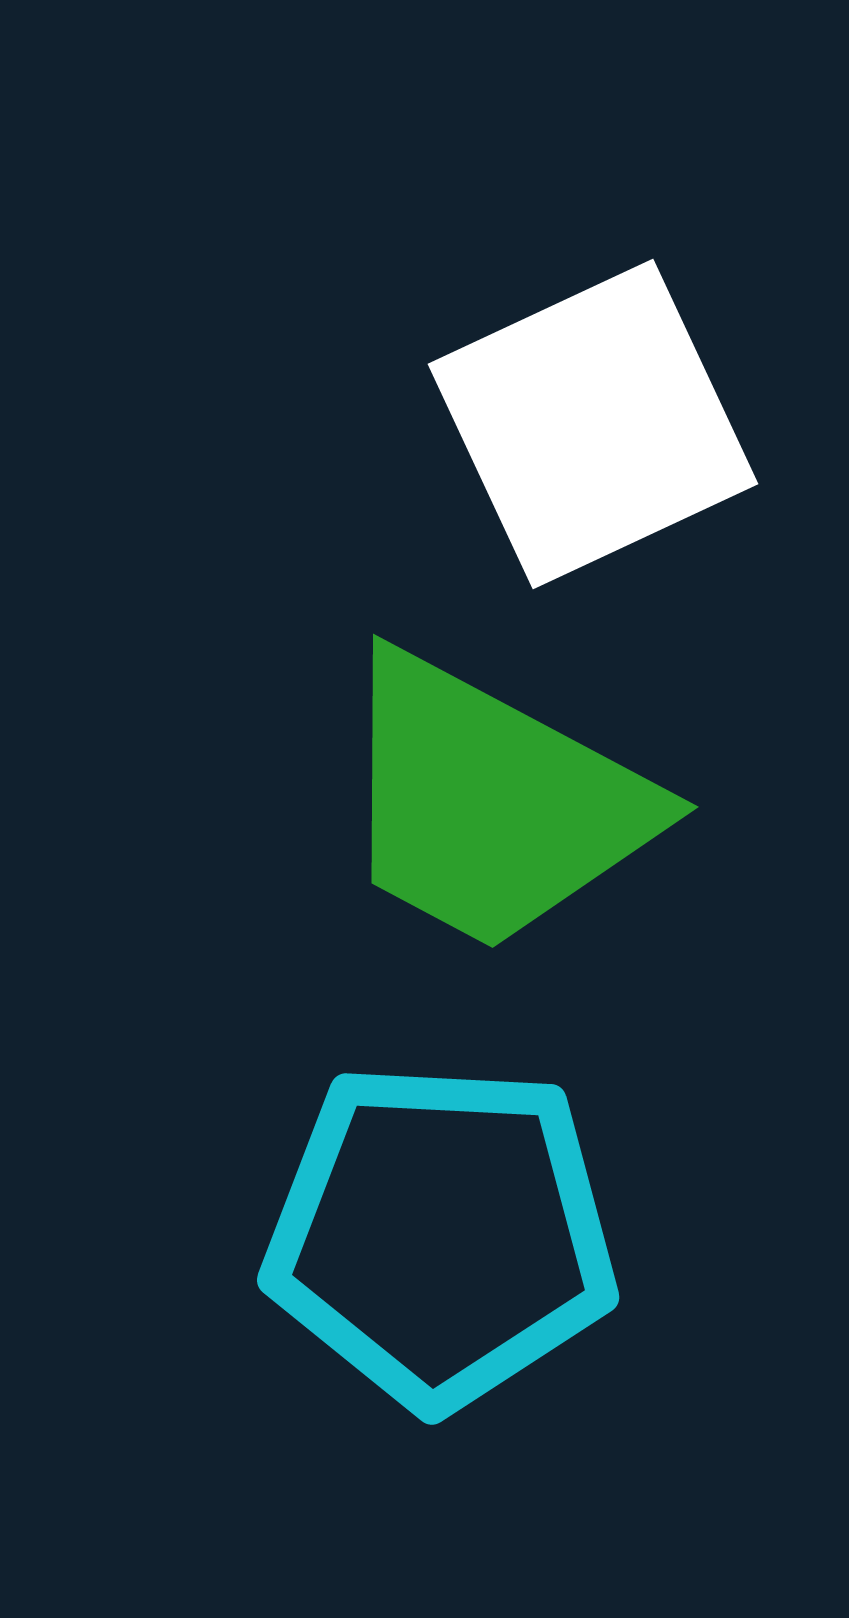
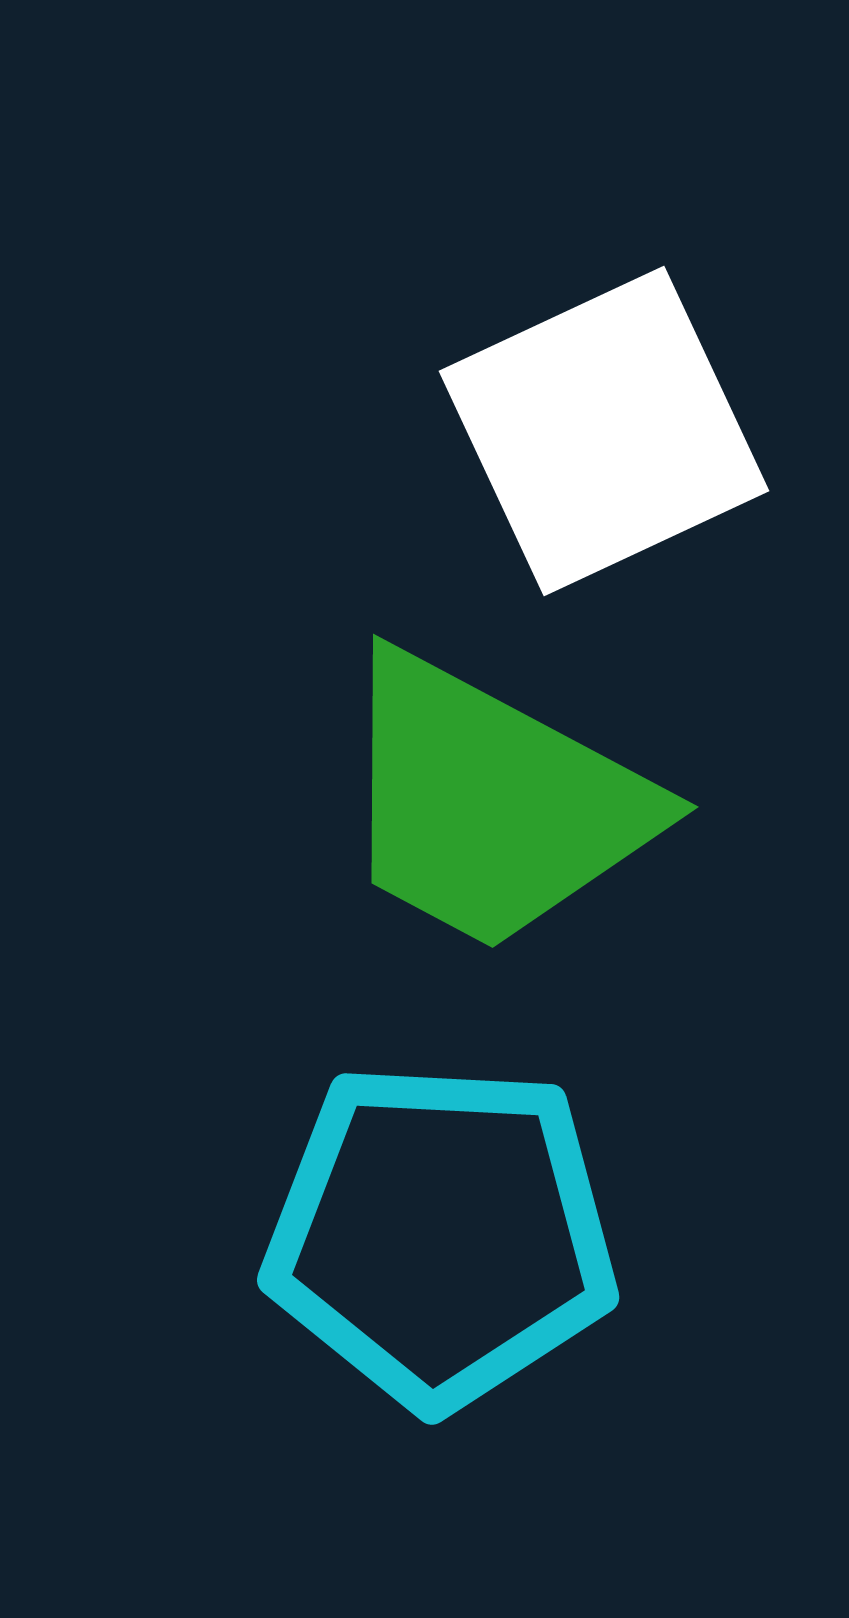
white square: moved 11 px right, 7 px down
